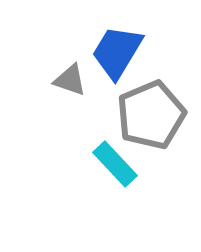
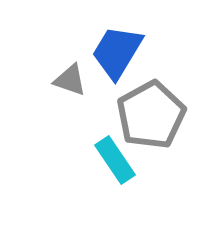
gray pentagon: rotated 6 degrees counterclockwise
cyan rectangle: moved 4 px up; rotated 9 degrees clockwise
